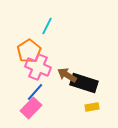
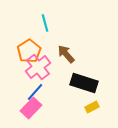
cyan line: moved 2 px left, 3 px up; rotated 42 degrees counterclockwise
pink cross: rotated 30 degrees clockwise
brown arrow: moved 1 px left, 21 px up; rotated 18 degrees clockwise
yellow rectangle: rotated 16 degrees counterclockwise
